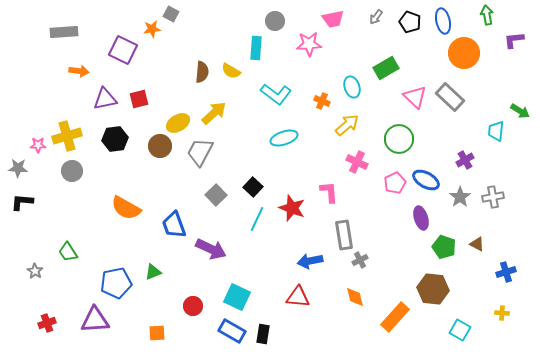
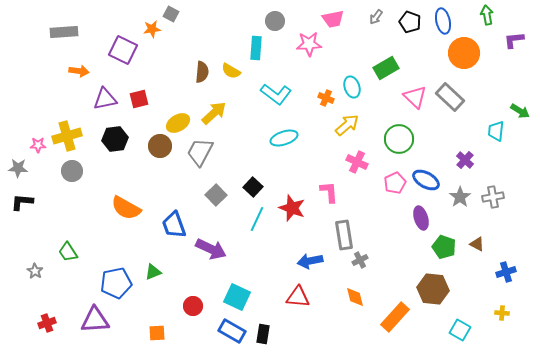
orange cross at (322, 101): moved 4 px right, 3 px up
purple cross at (465, 160): rotated 18 degrees counterclockwise
